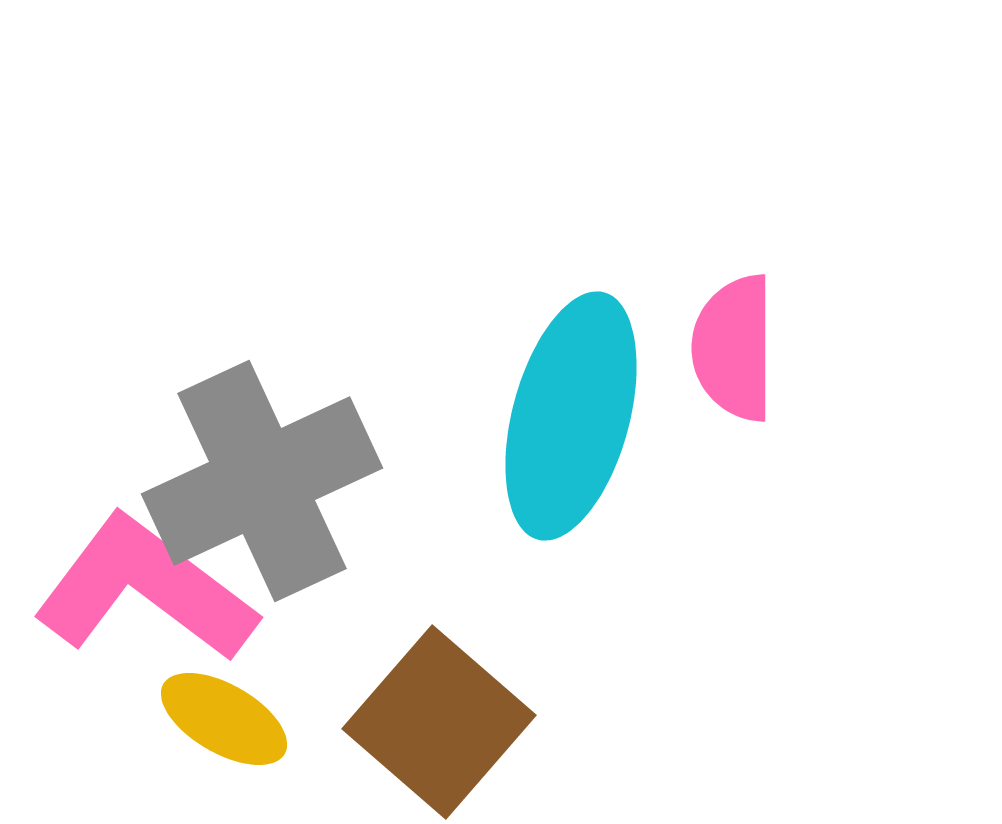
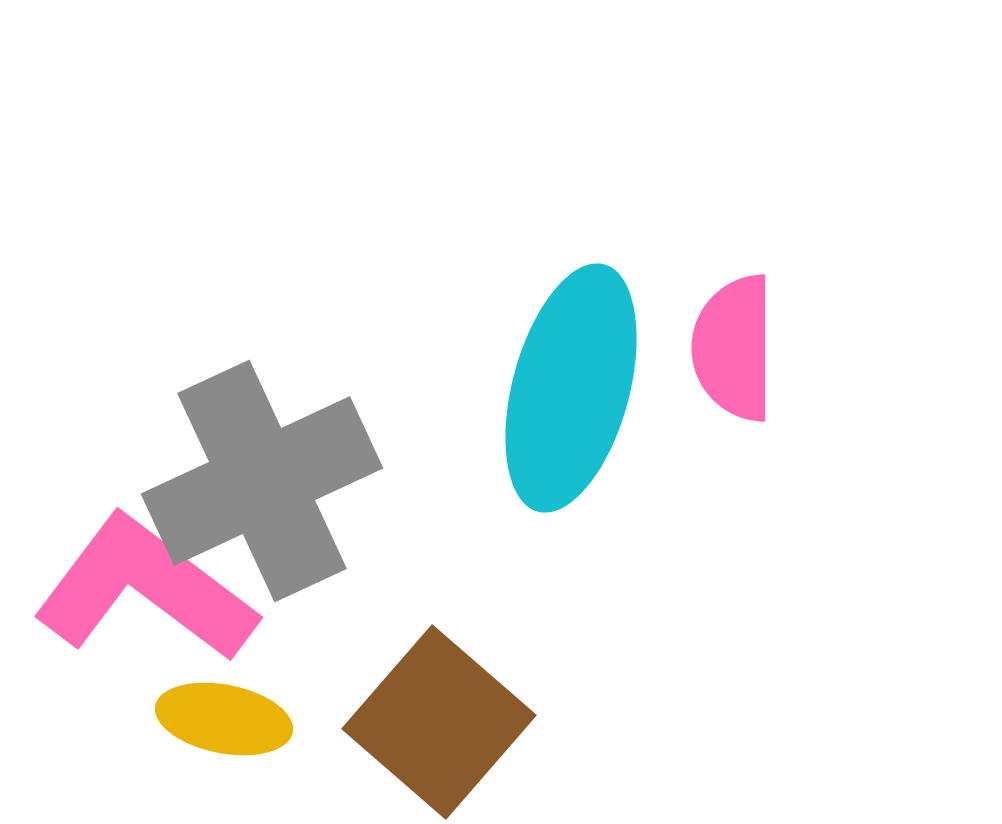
cyan ellipse: moved 28 px up
yellow ellipse: rotated 19 degrees counterclockwise
